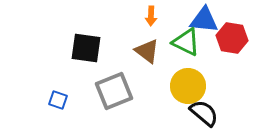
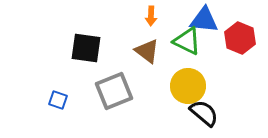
red hexagon: moved 8 px right; rotated 12 degrees clockwise
green triangle: moved 1 px right, 1 px up
